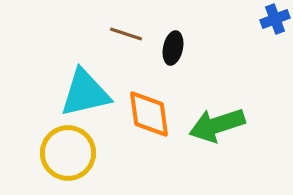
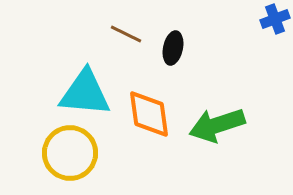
brown line: rotated 8 degrees clockwise
cyan triangle: rotated 18 degrees clockwise
yellow circle: moved 2 px right
